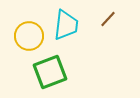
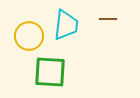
brown line: rotated 48 degrees clockwise
green square: rotated 24 degrees clockwise
